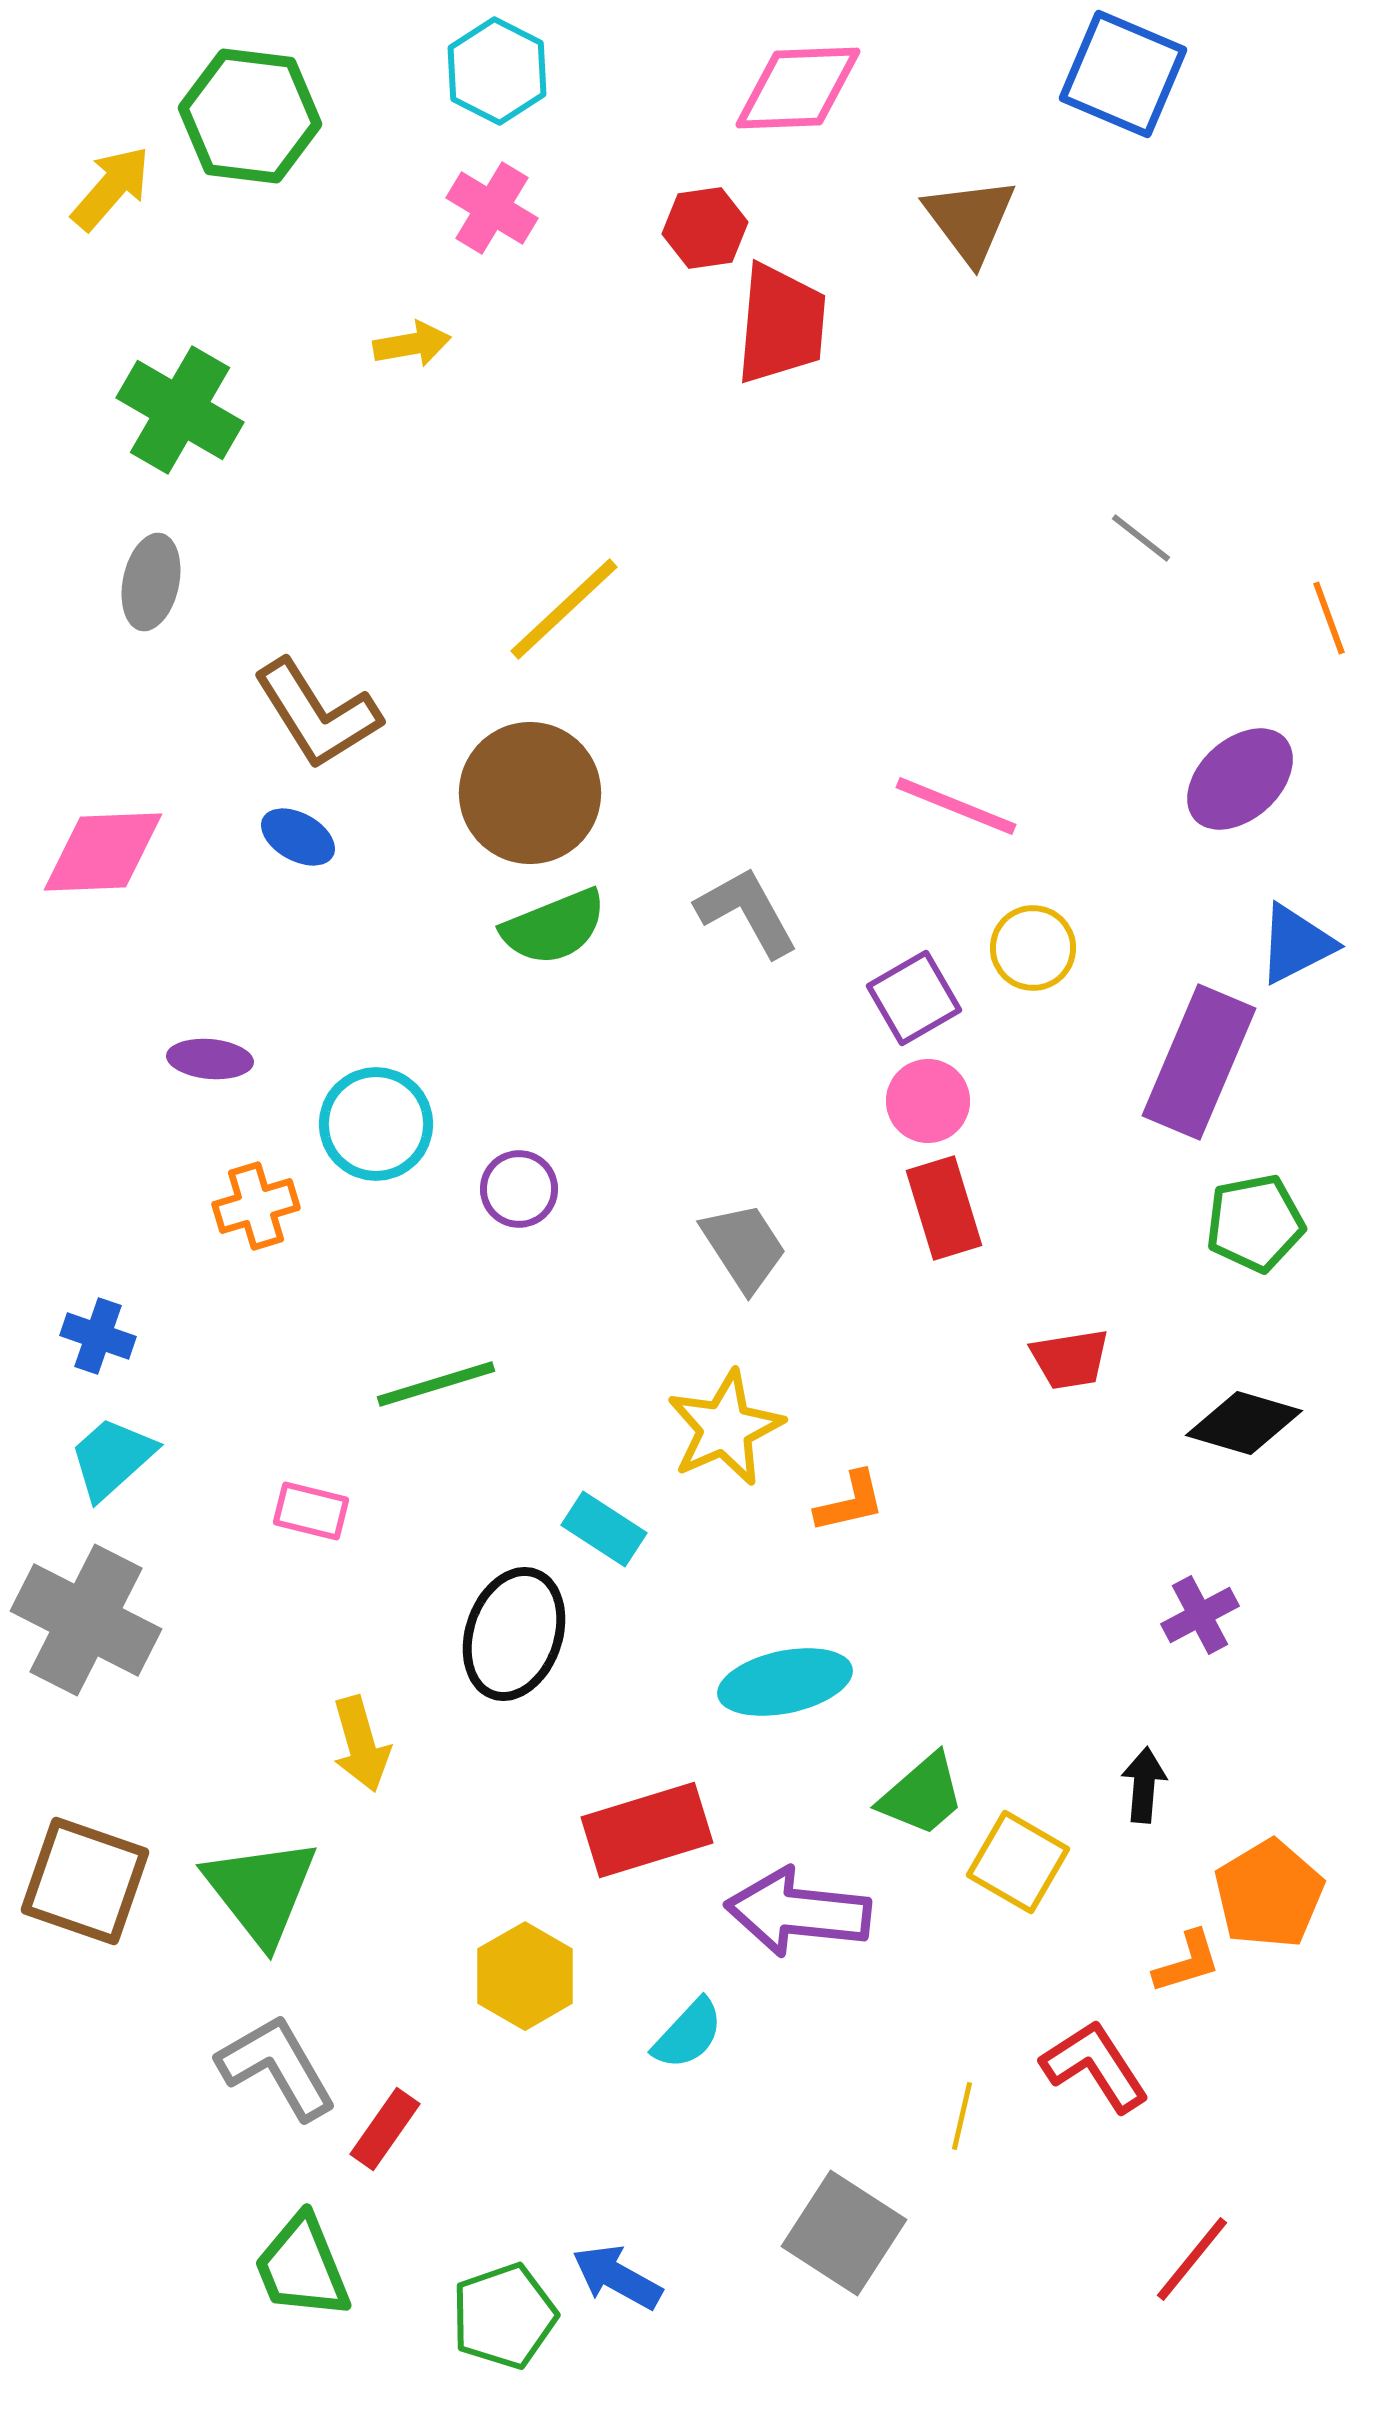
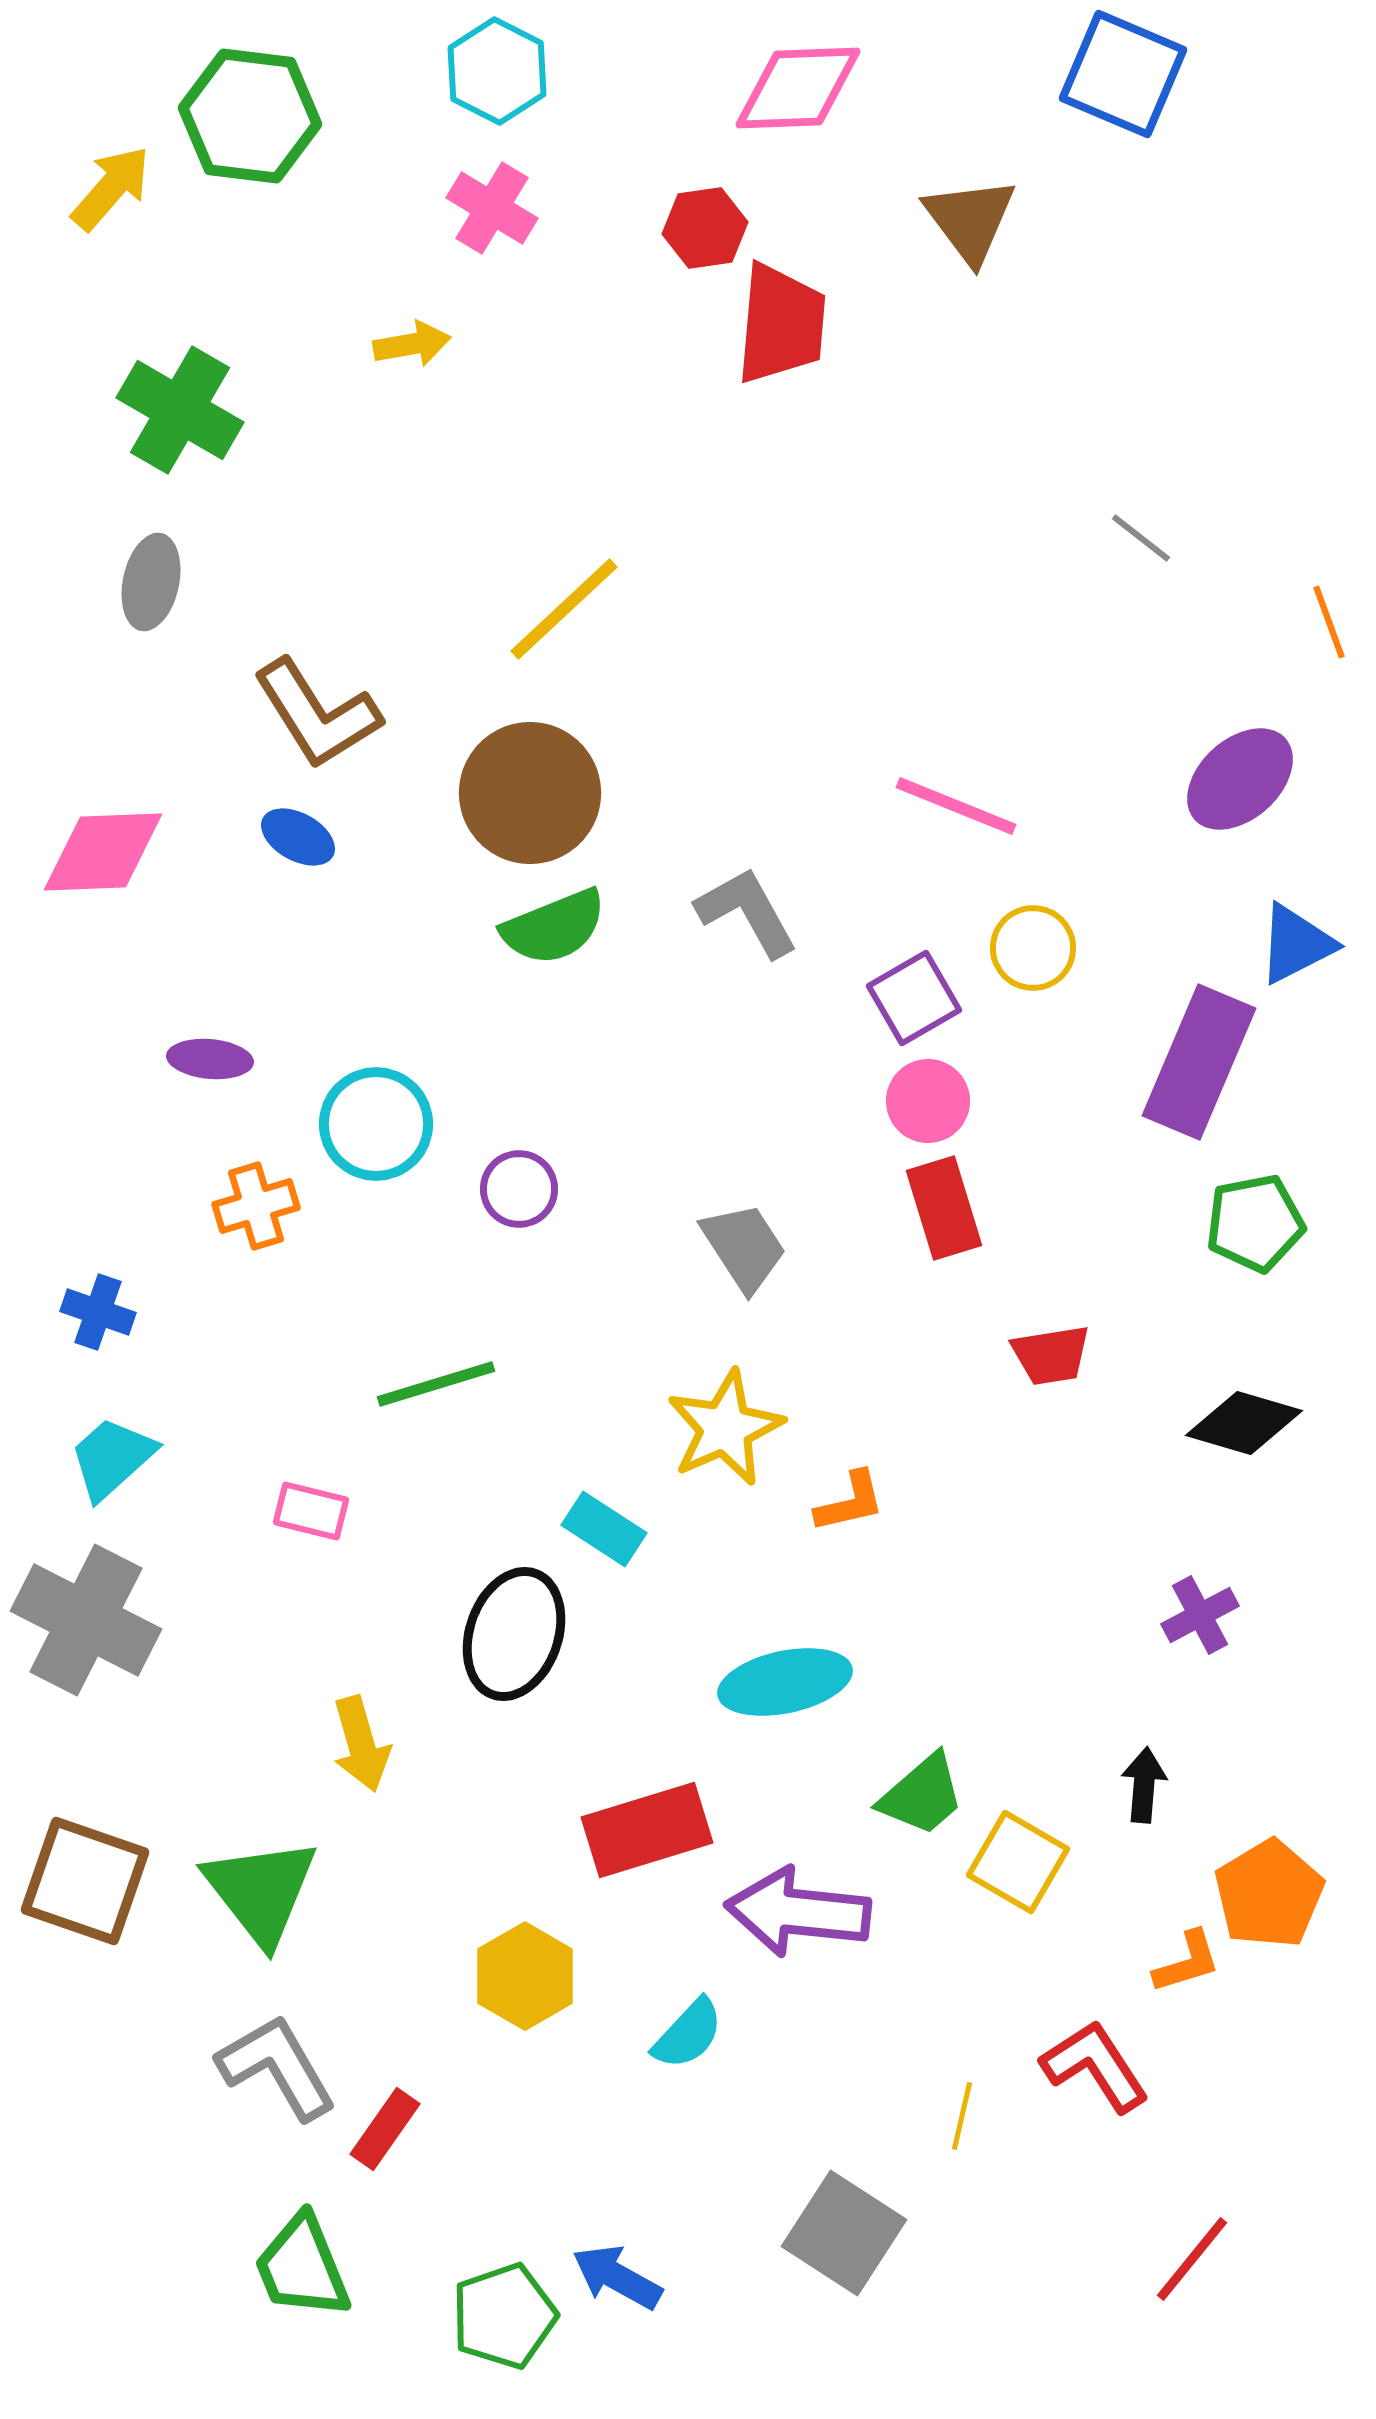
orange line at (1329, 618): moved 4 px down
blue cross at (98, 1336): moved 24 px up
red trapezoid at (1070, 1359): moved 19 px left, 4 px up
